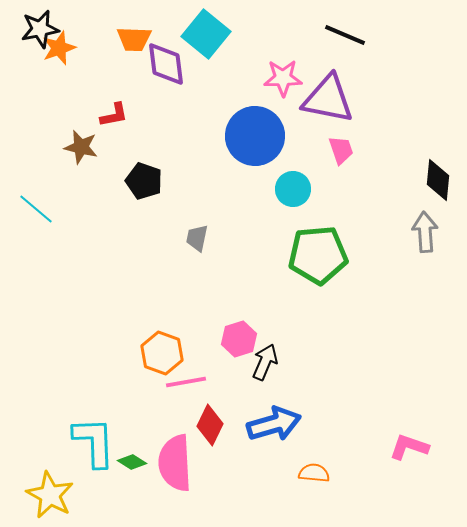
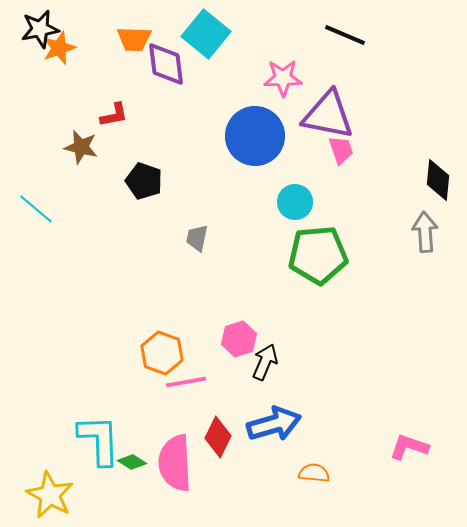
purple triangle: moved 16 px down
cyan circle: moved 2 px right, 13 px down
red diamond: moved 8 px right, 12 px down
cyan L-shape: moved 5 px right, 2 px up
